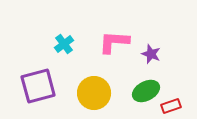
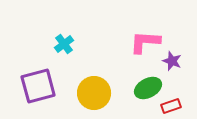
pink L-shape: moved 31 px right
purple star: moved 21 px right, 7 px down
green ellipse: moved 2 px right, 3 px up
